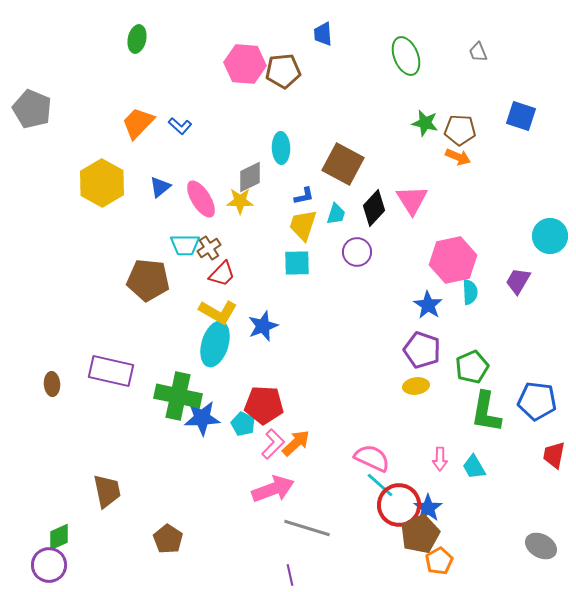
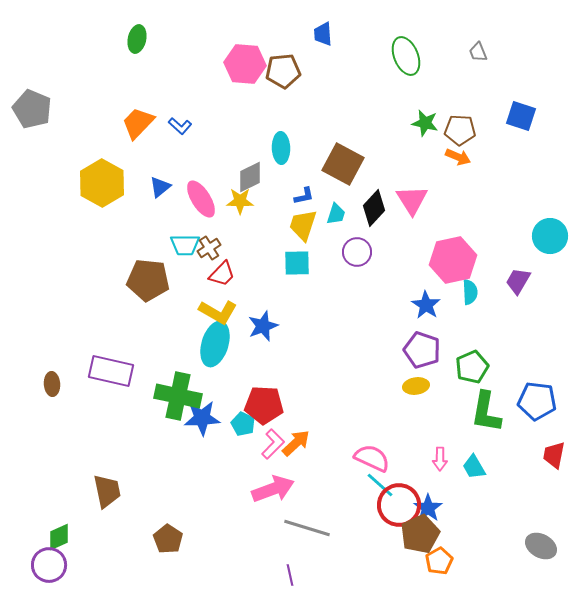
blue star at (428, 305): moved 2 px left
